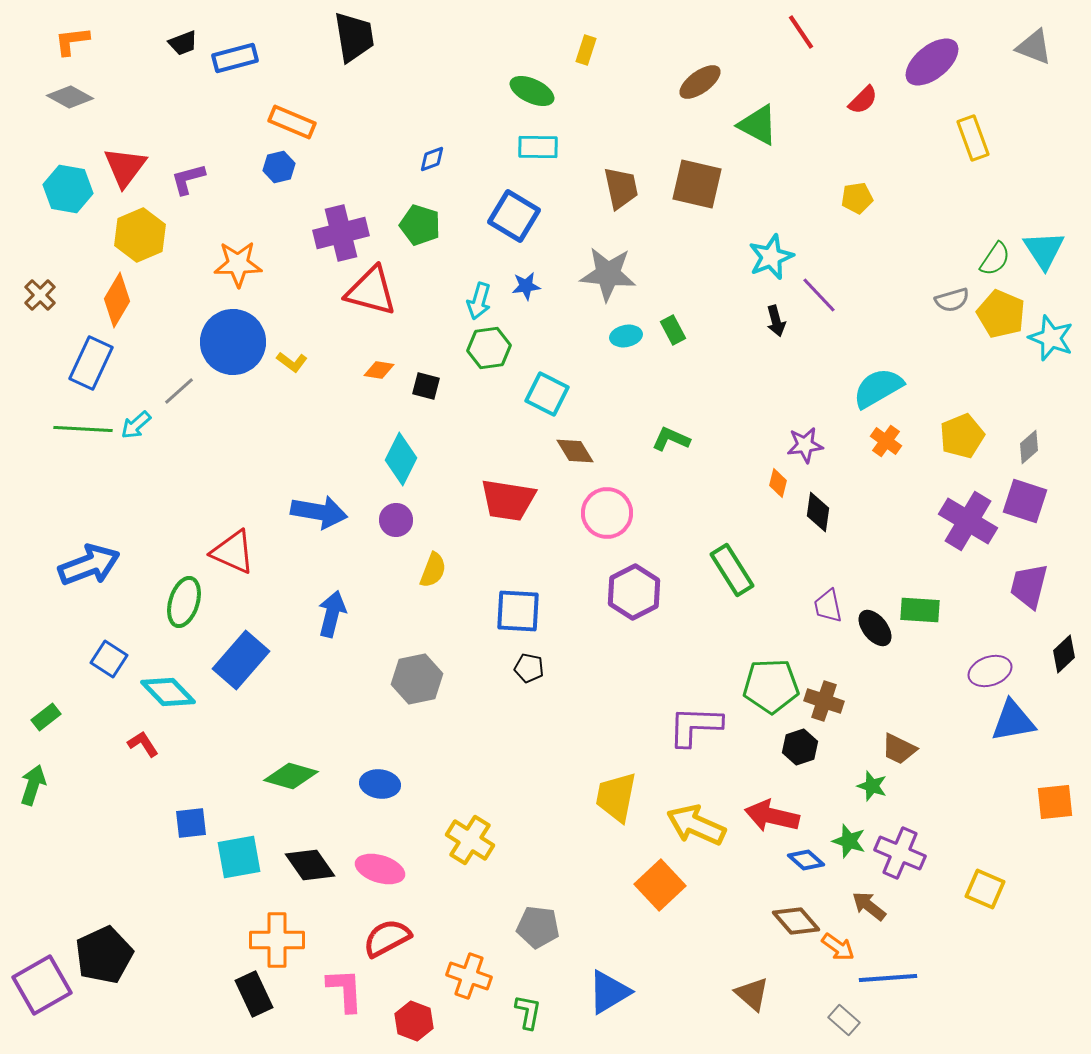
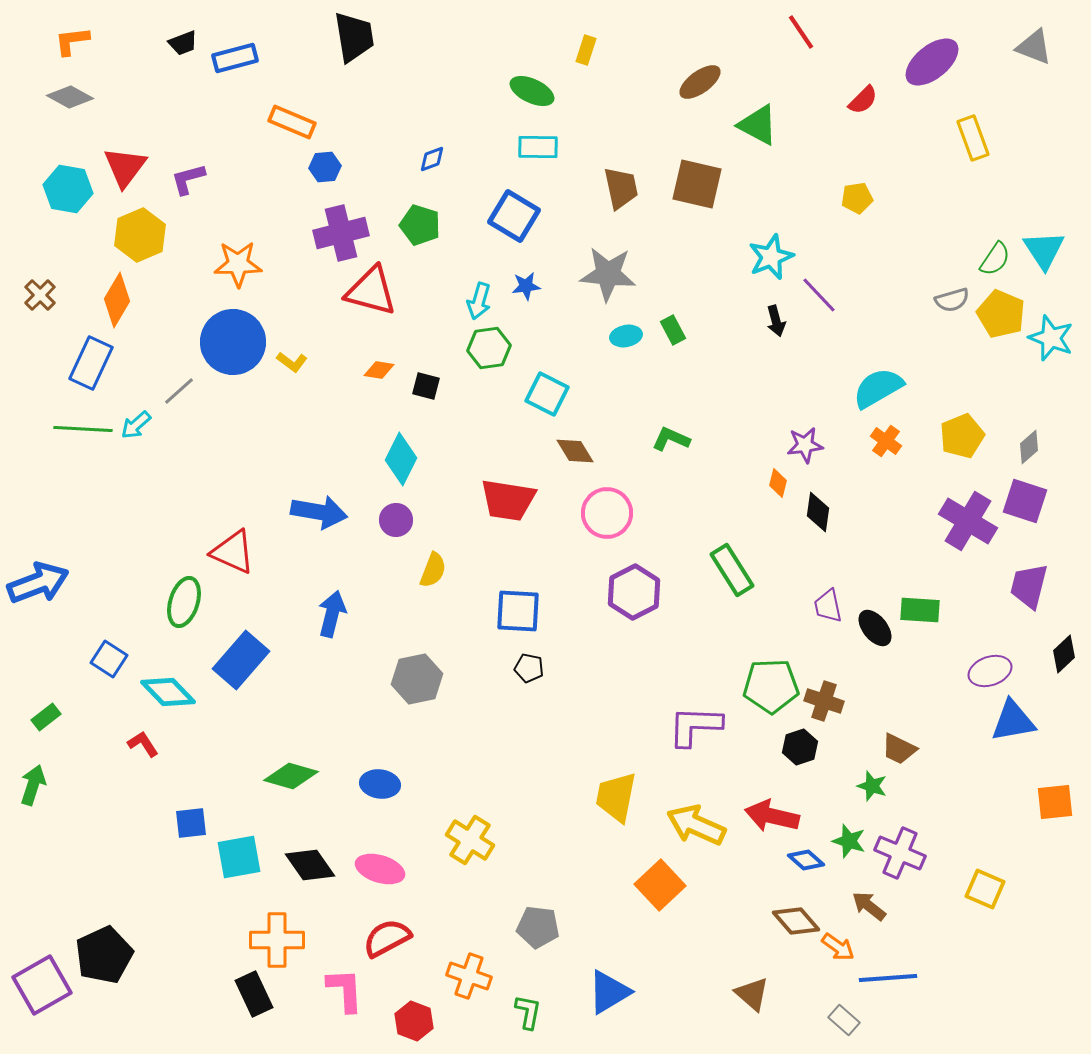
blue hexagon at (279, 167): moved 46 px right; rotated 8 degrees clockwise
blue arrow at (89, 565): moved 51 px left, 18 px down
